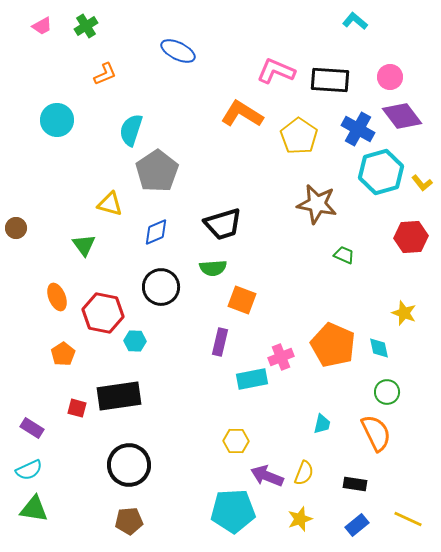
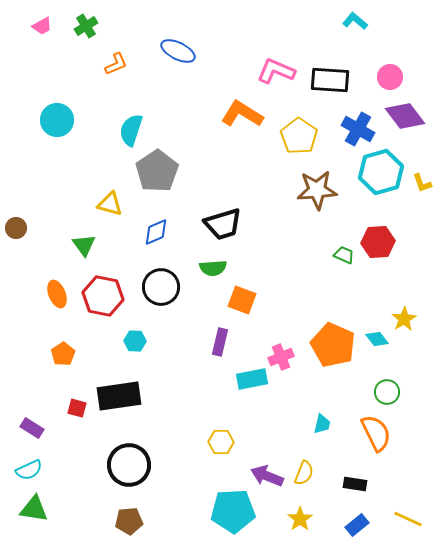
orange L-shape at (105, 74): moved 11 px right, 10 px up
purple diamond at (402, 116): moved 3 px right
yellow L-shape at (422, 183): rotated 20 degrees clockwise
brown star at (317, 204): moved 14 px up; rotated 15 degrees counterclockwise
red hexagon at (411, 237): moved 33 px left, 5 px down
orange ellipse at (57, 297): moved 3 px up
red hexagon at (103, 313): moved 17 px up
yellow star at (404, 313): moved 6 px down; rotated 20 degrees clockwise
cyan diamond at (379, 348): moved 2 px left, 9 px up; rotated 25 degrees counterclockwise
yellow hexagon at (236, 441): moved 15 px left, 1 px down
yellow star at (300, 519): rotated 15 degrees counterclockwise
